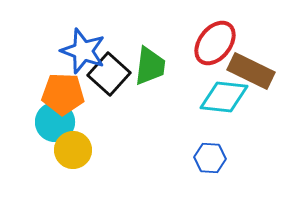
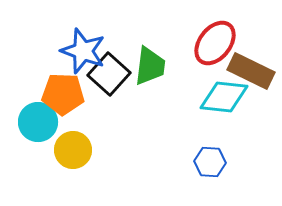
cyan circle: moved 17 px left
blue hexagon: moved 4 px down
